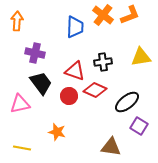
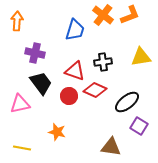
blue trapezoid: moved 3 px down; rotated 15 degrees clockwise
